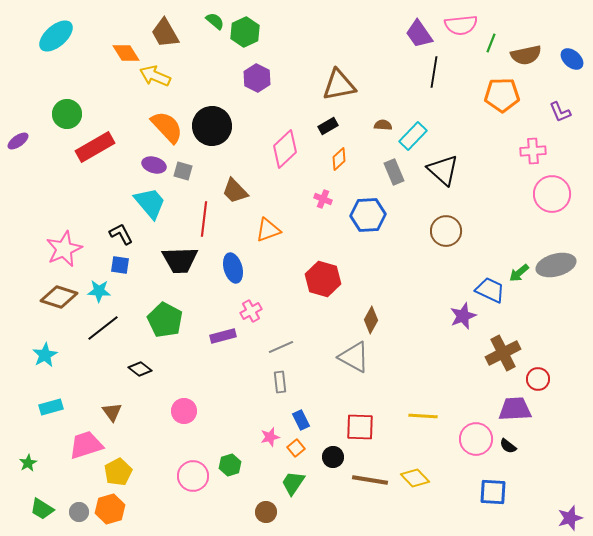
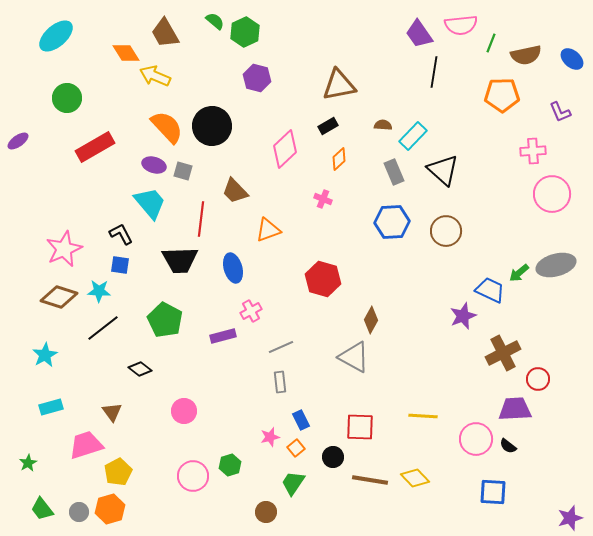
purple hexagon at (257, 78): rotated 12 degrees counterclockwise
green circle at (67, 114): moved 16 px up
blue hexagon at (368, 215): moved 24 px right, 7 px down
red line at (204, 219): moved 3 px left
green trapezoid at (42, 509): rotated 20 degrees clockwise
